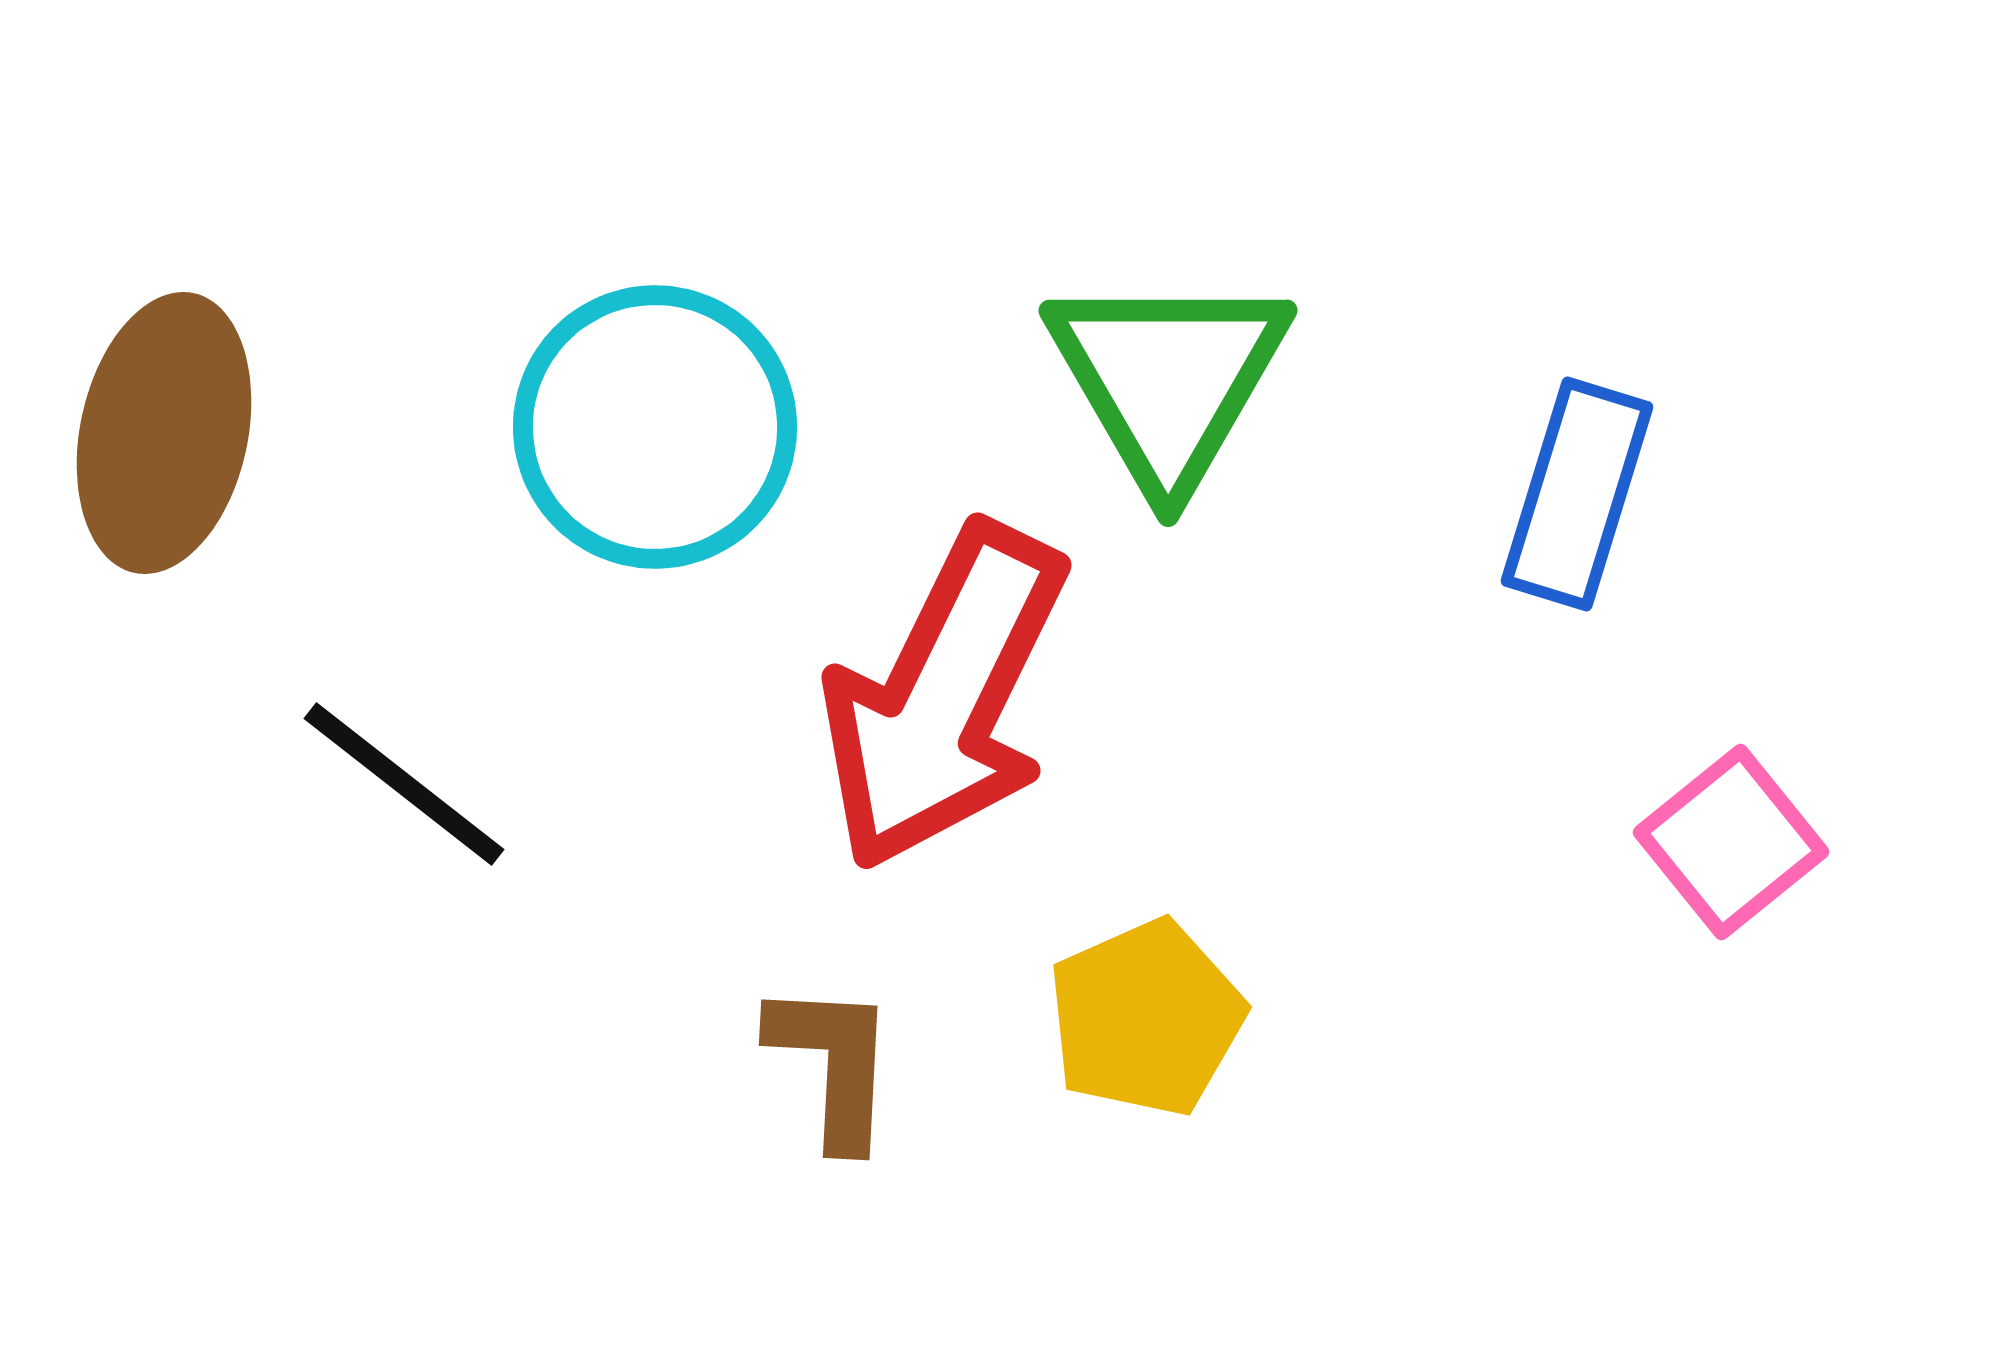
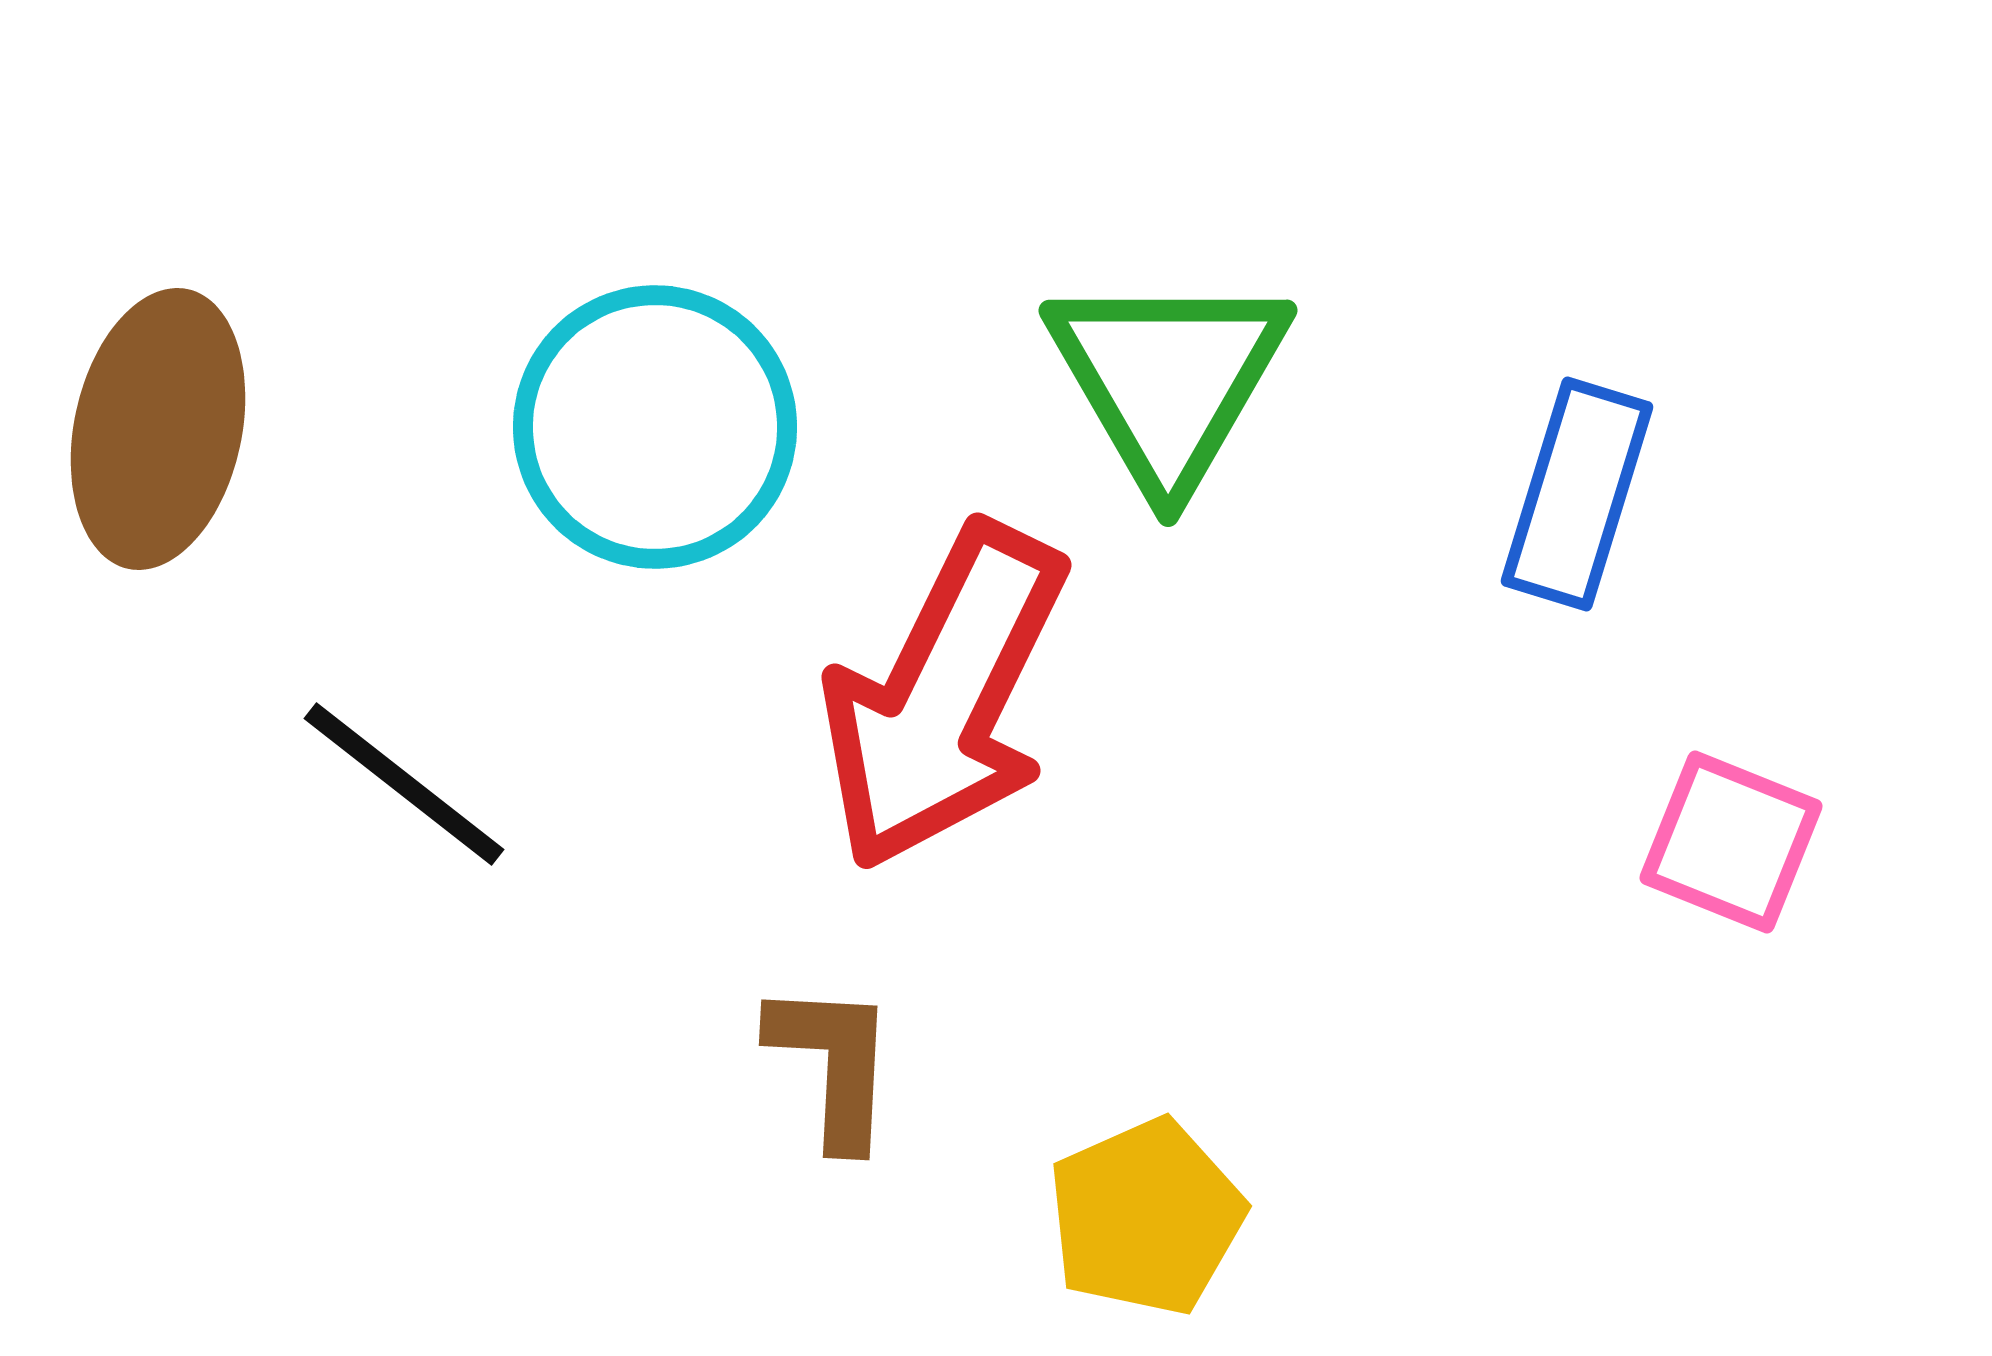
brown ellipse: moved 6 px left, 4 px up
pink square: rotated 29 degrees counterclockwise
yellow pentagon: moved 199 px down
